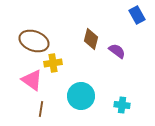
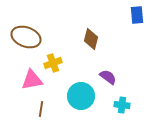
blue rectangle: rotated 24 degrees clockwise
brown ellipse: moved 8 px left, 4 px up
purple semicircle: moved 9 px left, 26 px down
yellow cross: rotated 12 degrees counterclockwise
pink triangle: rotated 45 degrees counterclockwise
